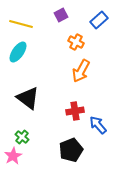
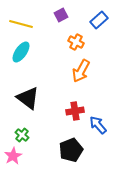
cyan ellipse: moved 3 px right
green cross: moved 2 px up
